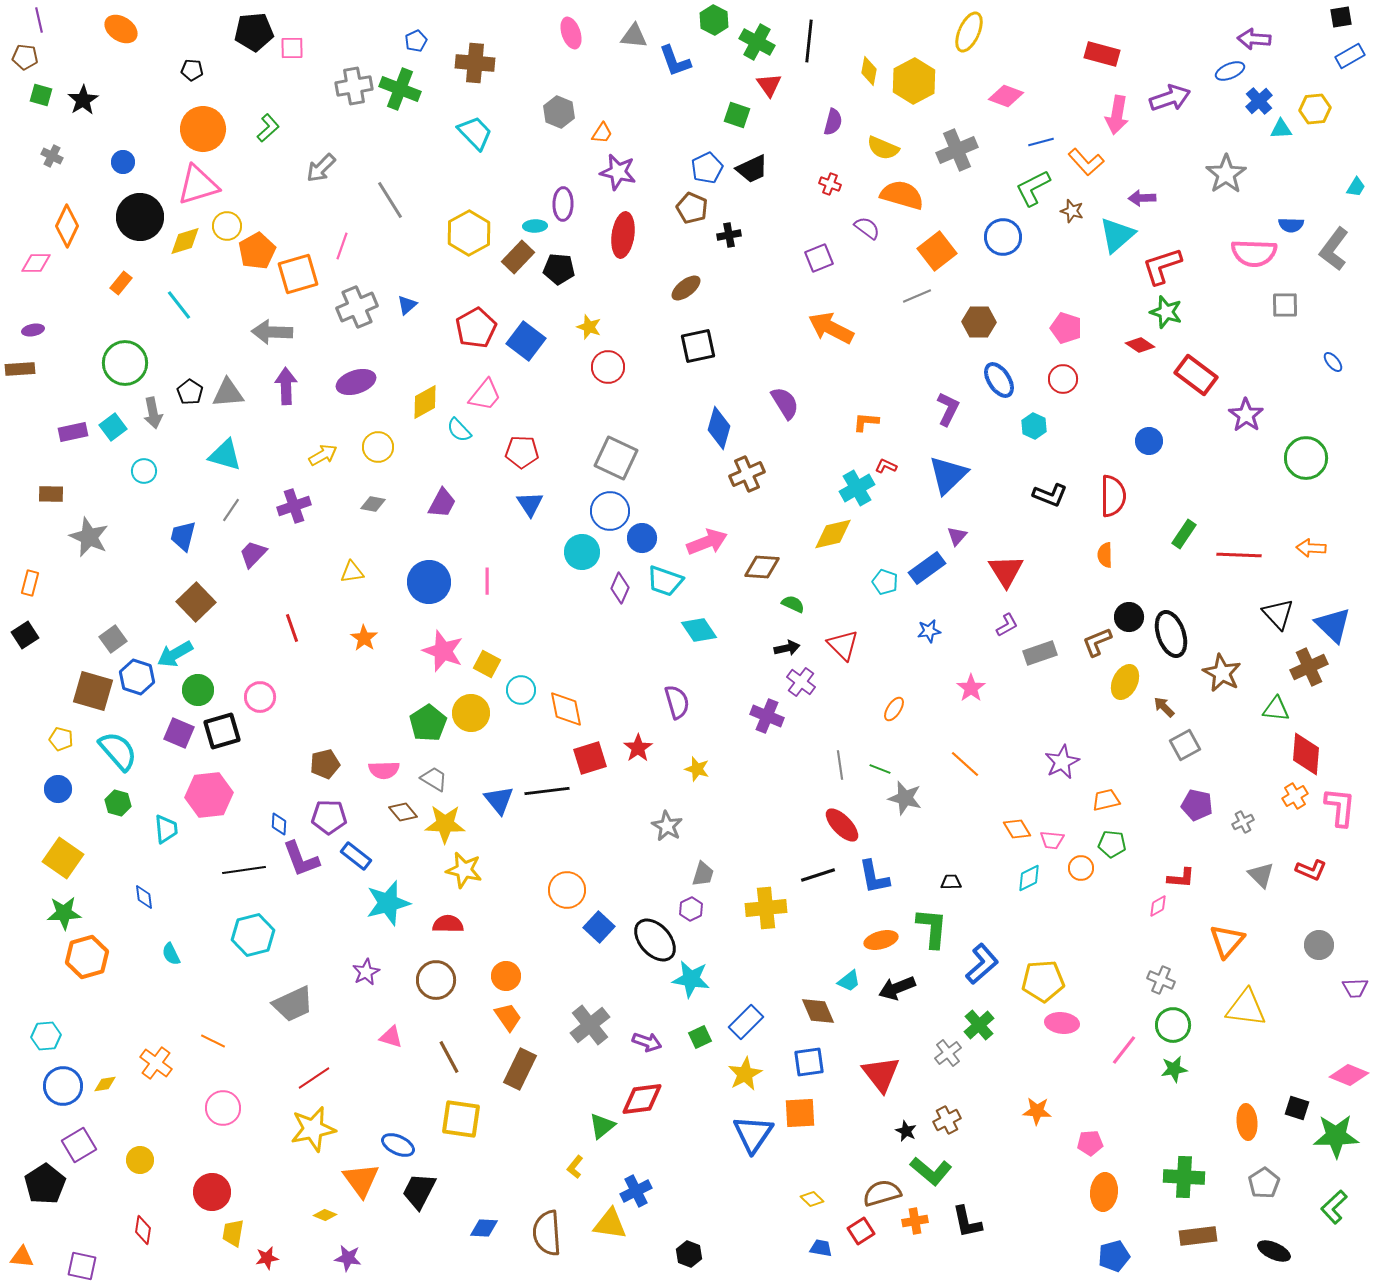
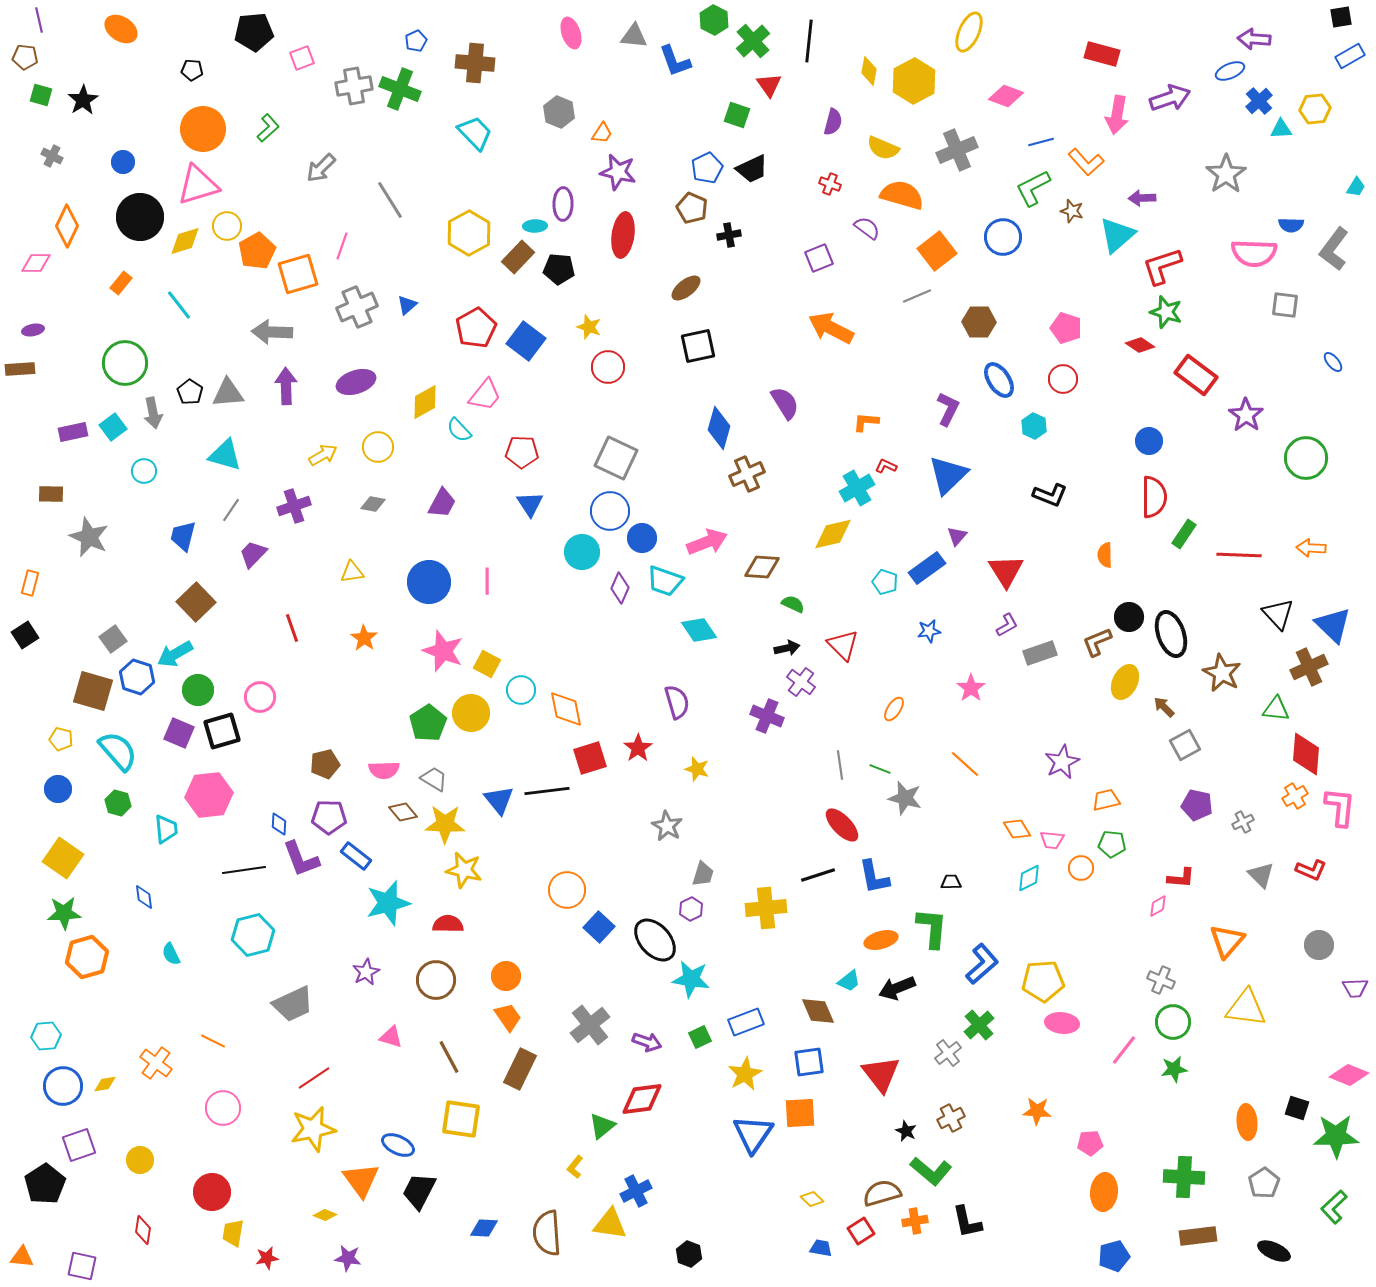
green cross at (757, 42): moved 4 px left, 1 px up; rotated 20 degrees clockwise
pink square at (292, 48): moved 10 px right, 10 px down; rotated 20 degrees counterclockwise
gray square at (1285, 305): rotated 8 degrees clockwise
red semicircle at (1113, 496): moved 41 px right, 1 px down
blue rectangle at (746, 1022): rotated 24 degrees clockwise
green circle at (1173, 1025): moved 3 px up
brown cross at (947, 1120): moved 4 px right, 2 px up
purple square at (79, 1145): rotated 12 degrees clockwise
